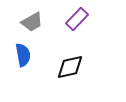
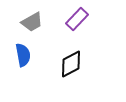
black diamond: moved 1 px right, 3 px up; rotated 16 degrees counterclockwise
